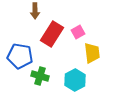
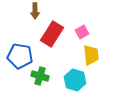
pink square: moved 4 px right
yellow trapezoid: moved 1 px left, 2 px down
cyan hexagon: rotated 15 degrees counterclockwise
